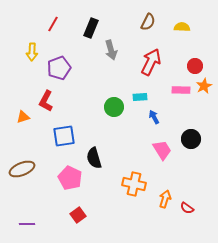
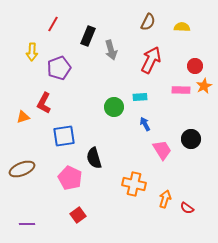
black rectangle: moved 3 px left, 8 px down
red arrow: moved 2 px up
red L-shape: moved 2 px left, 2 px down
blue arrow: moved 9 px left, 7 px down
